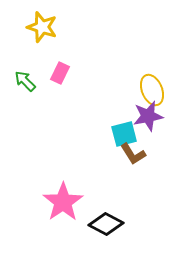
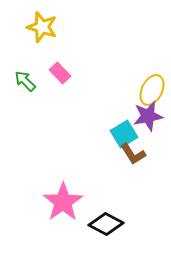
pink rectangle: rotated 70 degrees counterclockwise
yellow ellipse: rotated 48 degrees clockwise
cyan square: rotated 16 degrees counterclockwise
